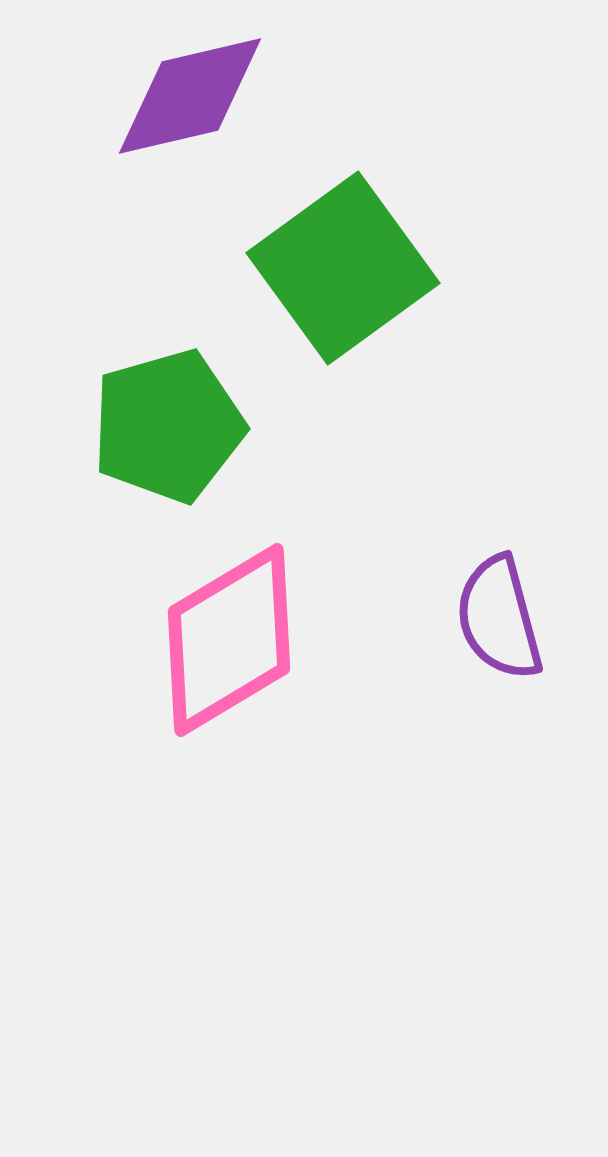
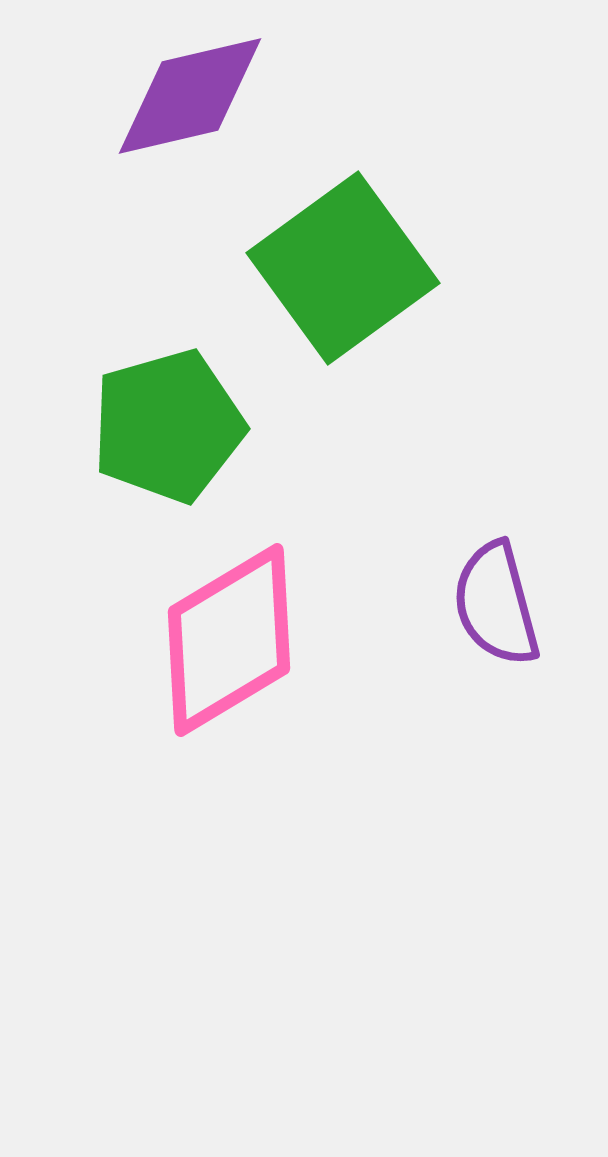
purple semicircle: moved 3 px left, 14 px up
